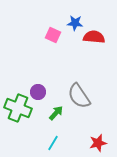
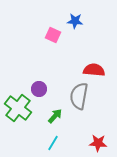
blue star: moved 2 px up
red semicircle: moved 33 px down
purple circle: moved 1 px right, 3 px up
gray semicircle: rotated 44 degrees clockwise
green cross: rotated 16 degrees clockwise
green arrow: moved 1 px left, 3 px down
red star: rotated 18 degrees clockwise
